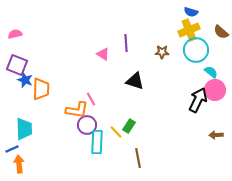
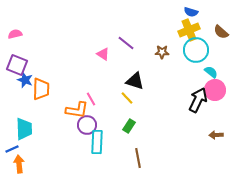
purple line: rotated 48 degrees counterclockwise
yellow line: moved 11 px right, 34 px up
